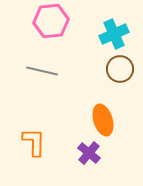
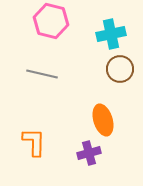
pink hexagon: rotated 20 degrees clockwise
cyan cross: moved 3 px left; rotated 12 degrees clockwise
gray line: moved 3 px down
purple cross: rotated 35 degrees clockwise
